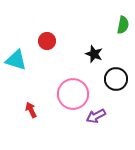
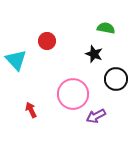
green semicircle: moved 17 px left, 3 px down; rotated 90 degrees counterclockwise
cyan triangle: rotated 30 degrees clockwise
